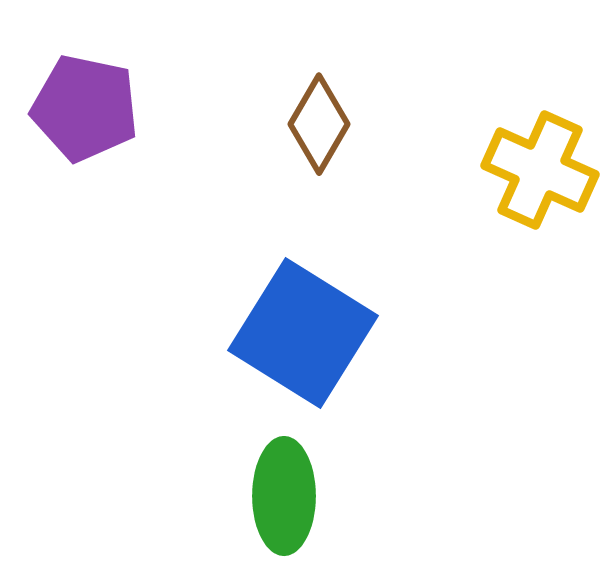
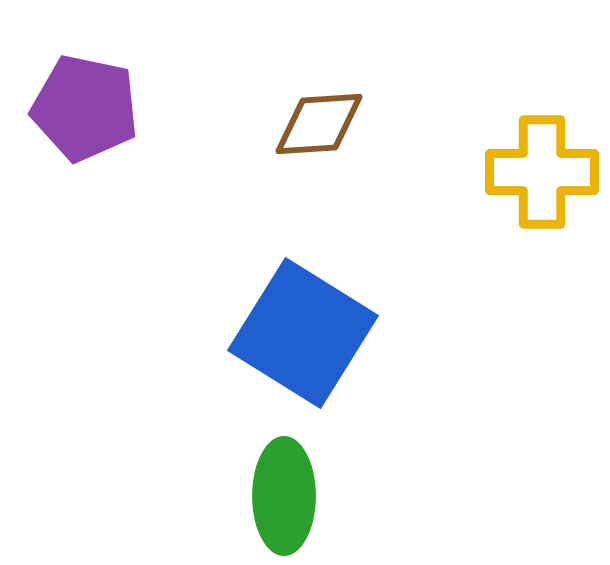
brown diamond: rotated 56 degrees clockwise
yellow cross: moved 2 px right, 2 px down; rotated 24 degrees counterclockwise
